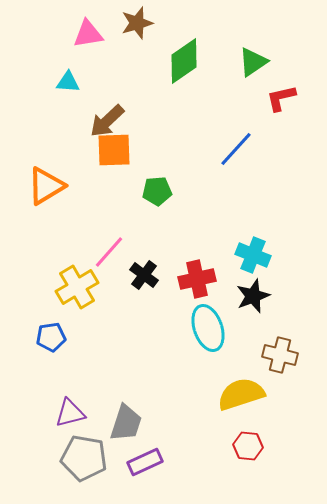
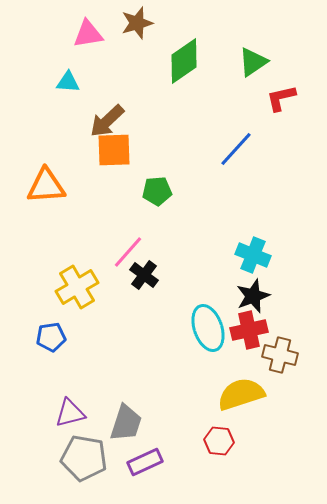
orange triangle: rotated 27 degrees clockwise
pink line: moved 19 px right
red cross: moved 52 px right, 51 px down
red hexagon: moved 29 px left, 5 px up
